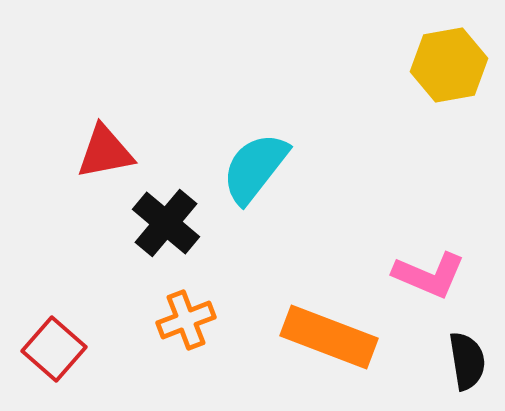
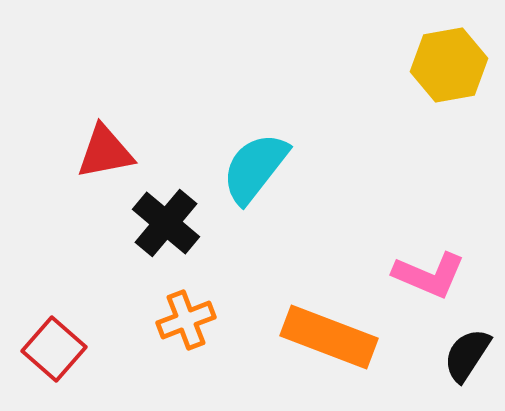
black semicircle: moved 6 px up; rotated 138 degrees counterclockwise
